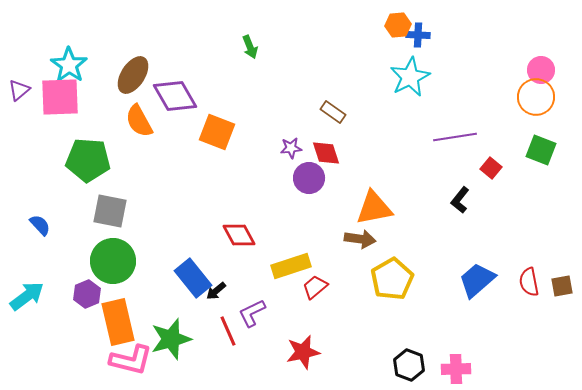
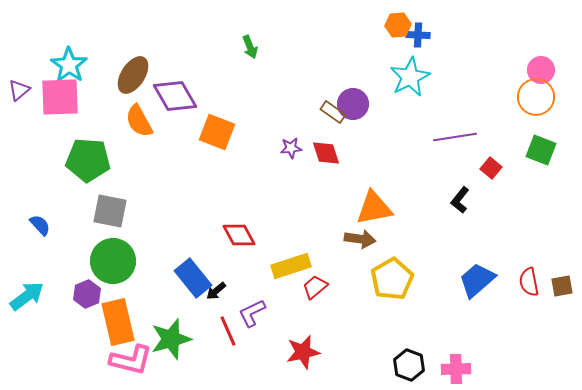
purple circle at (309, 178): moved 44 px right, 74 px up
